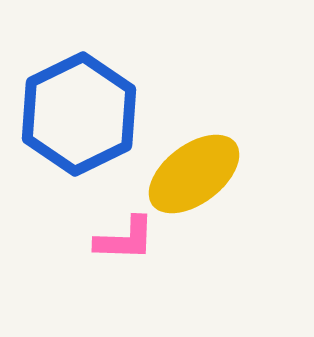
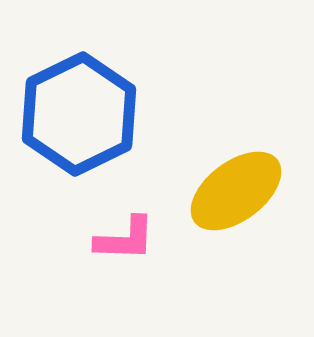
yellow ellipse: moved 42 px right, 17 px down
